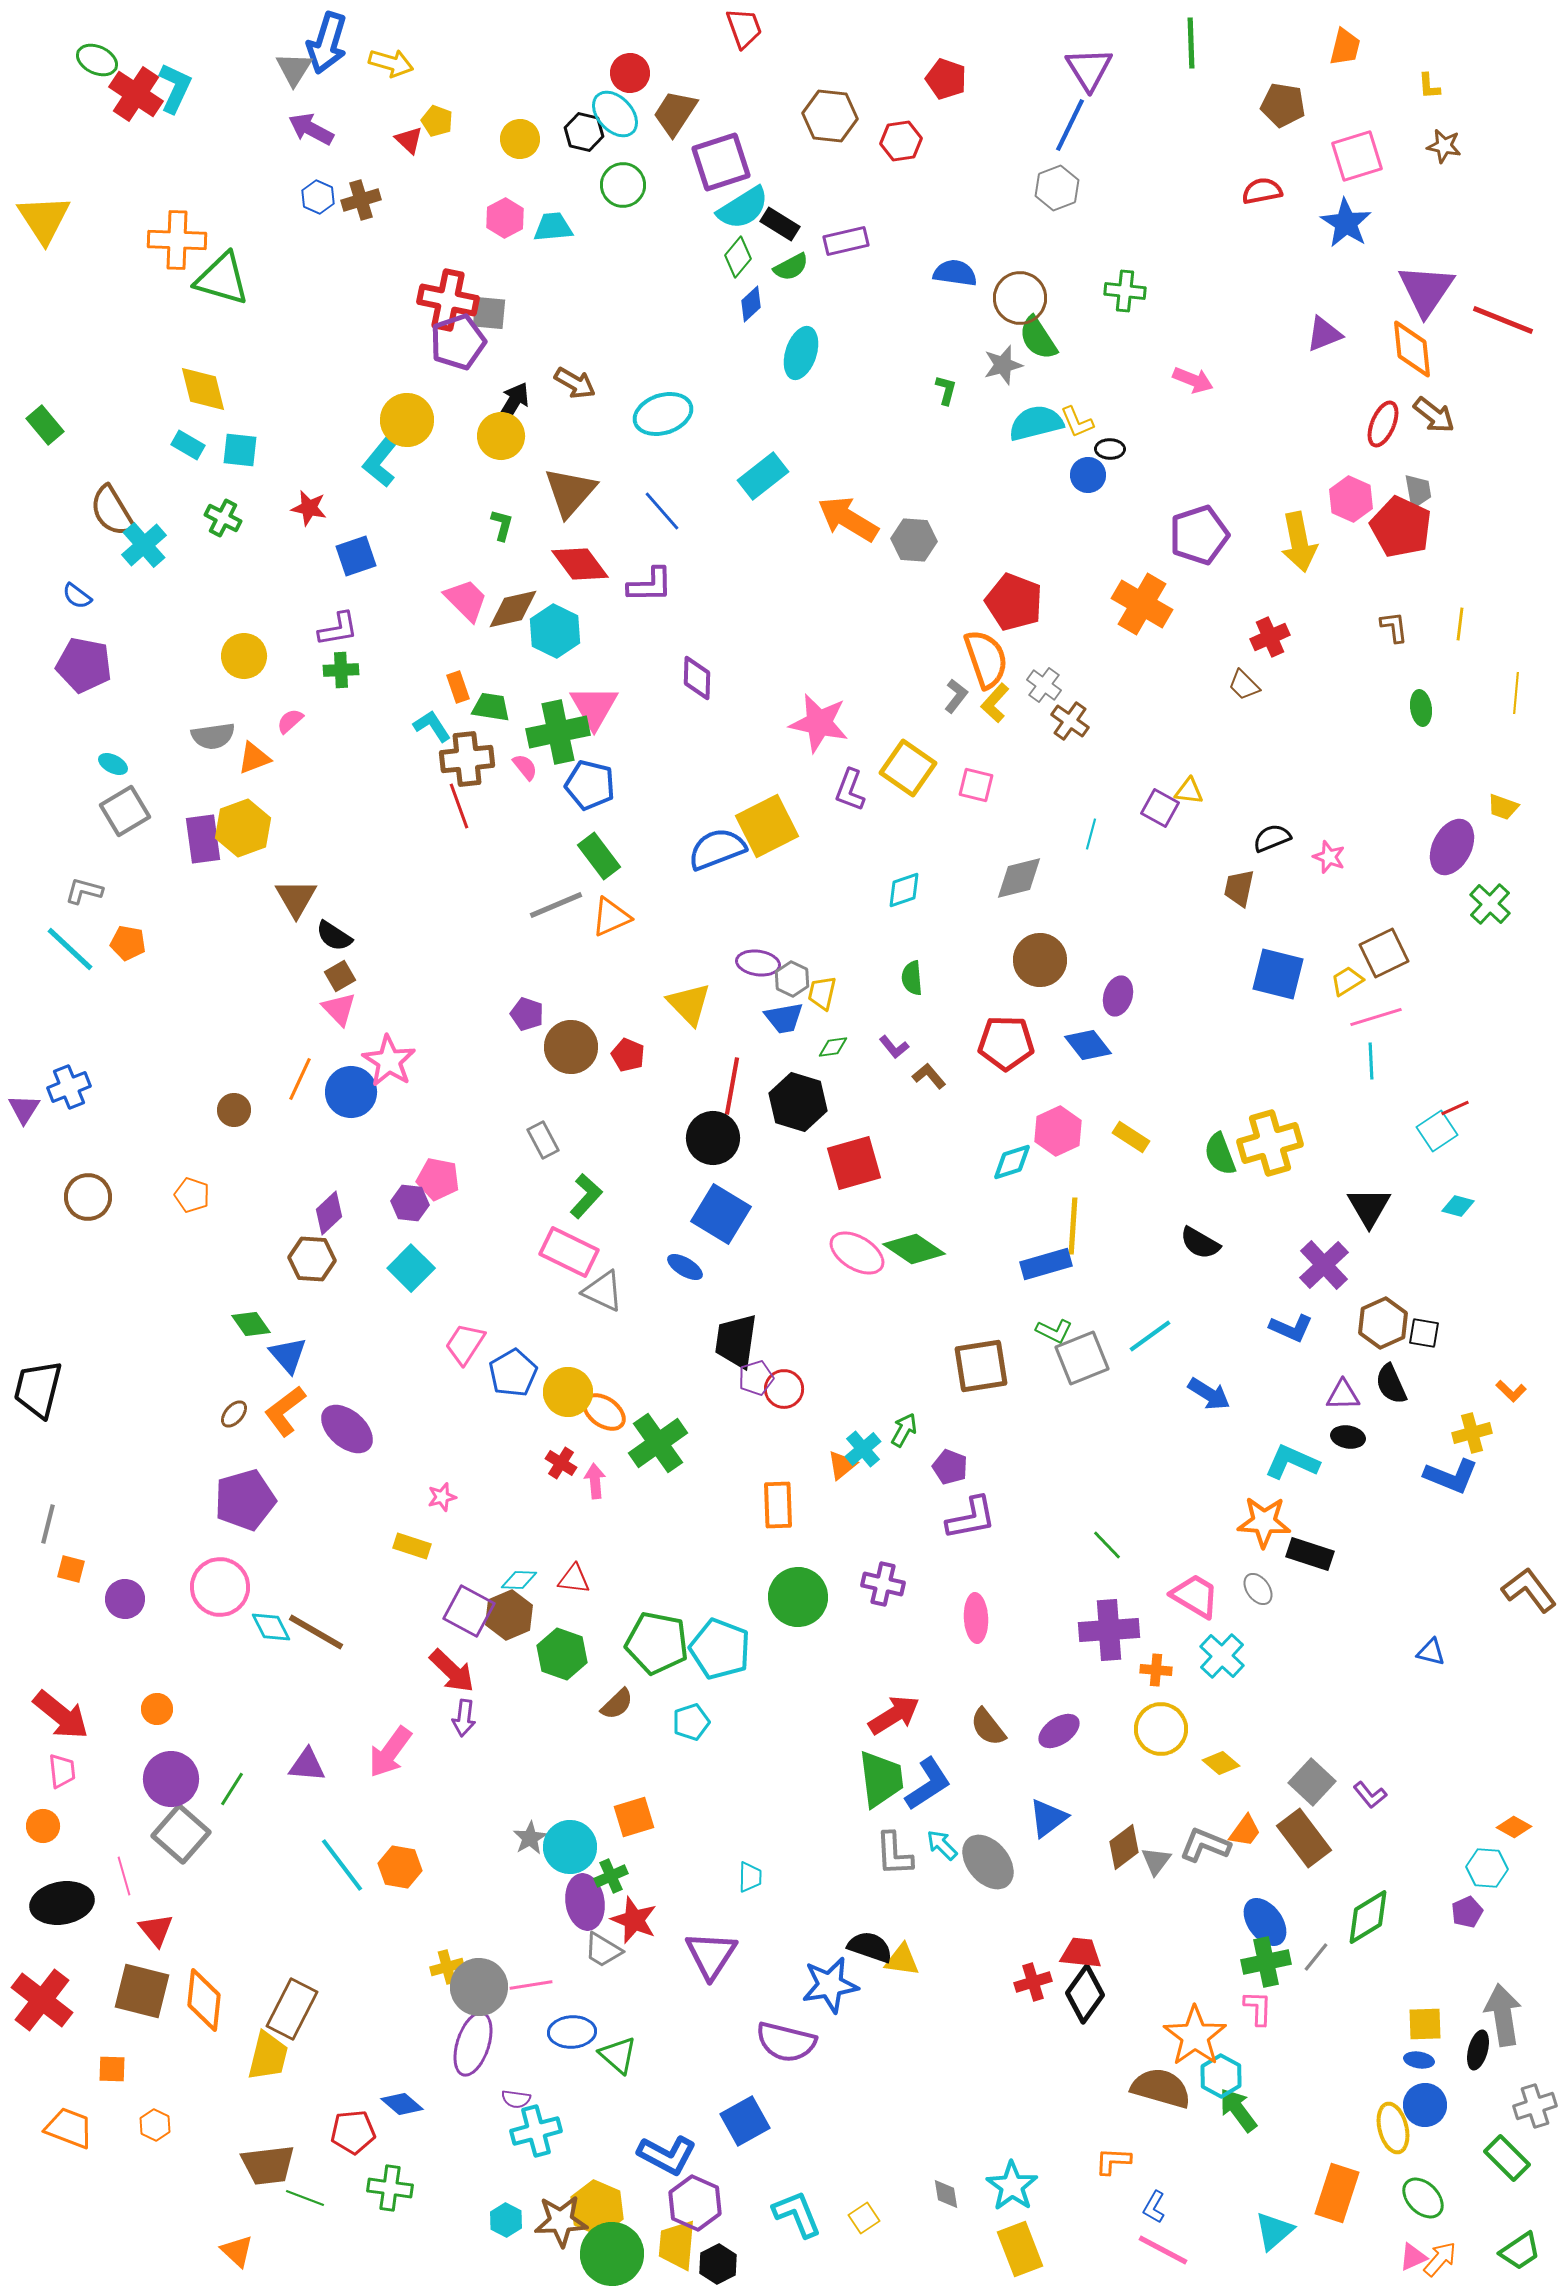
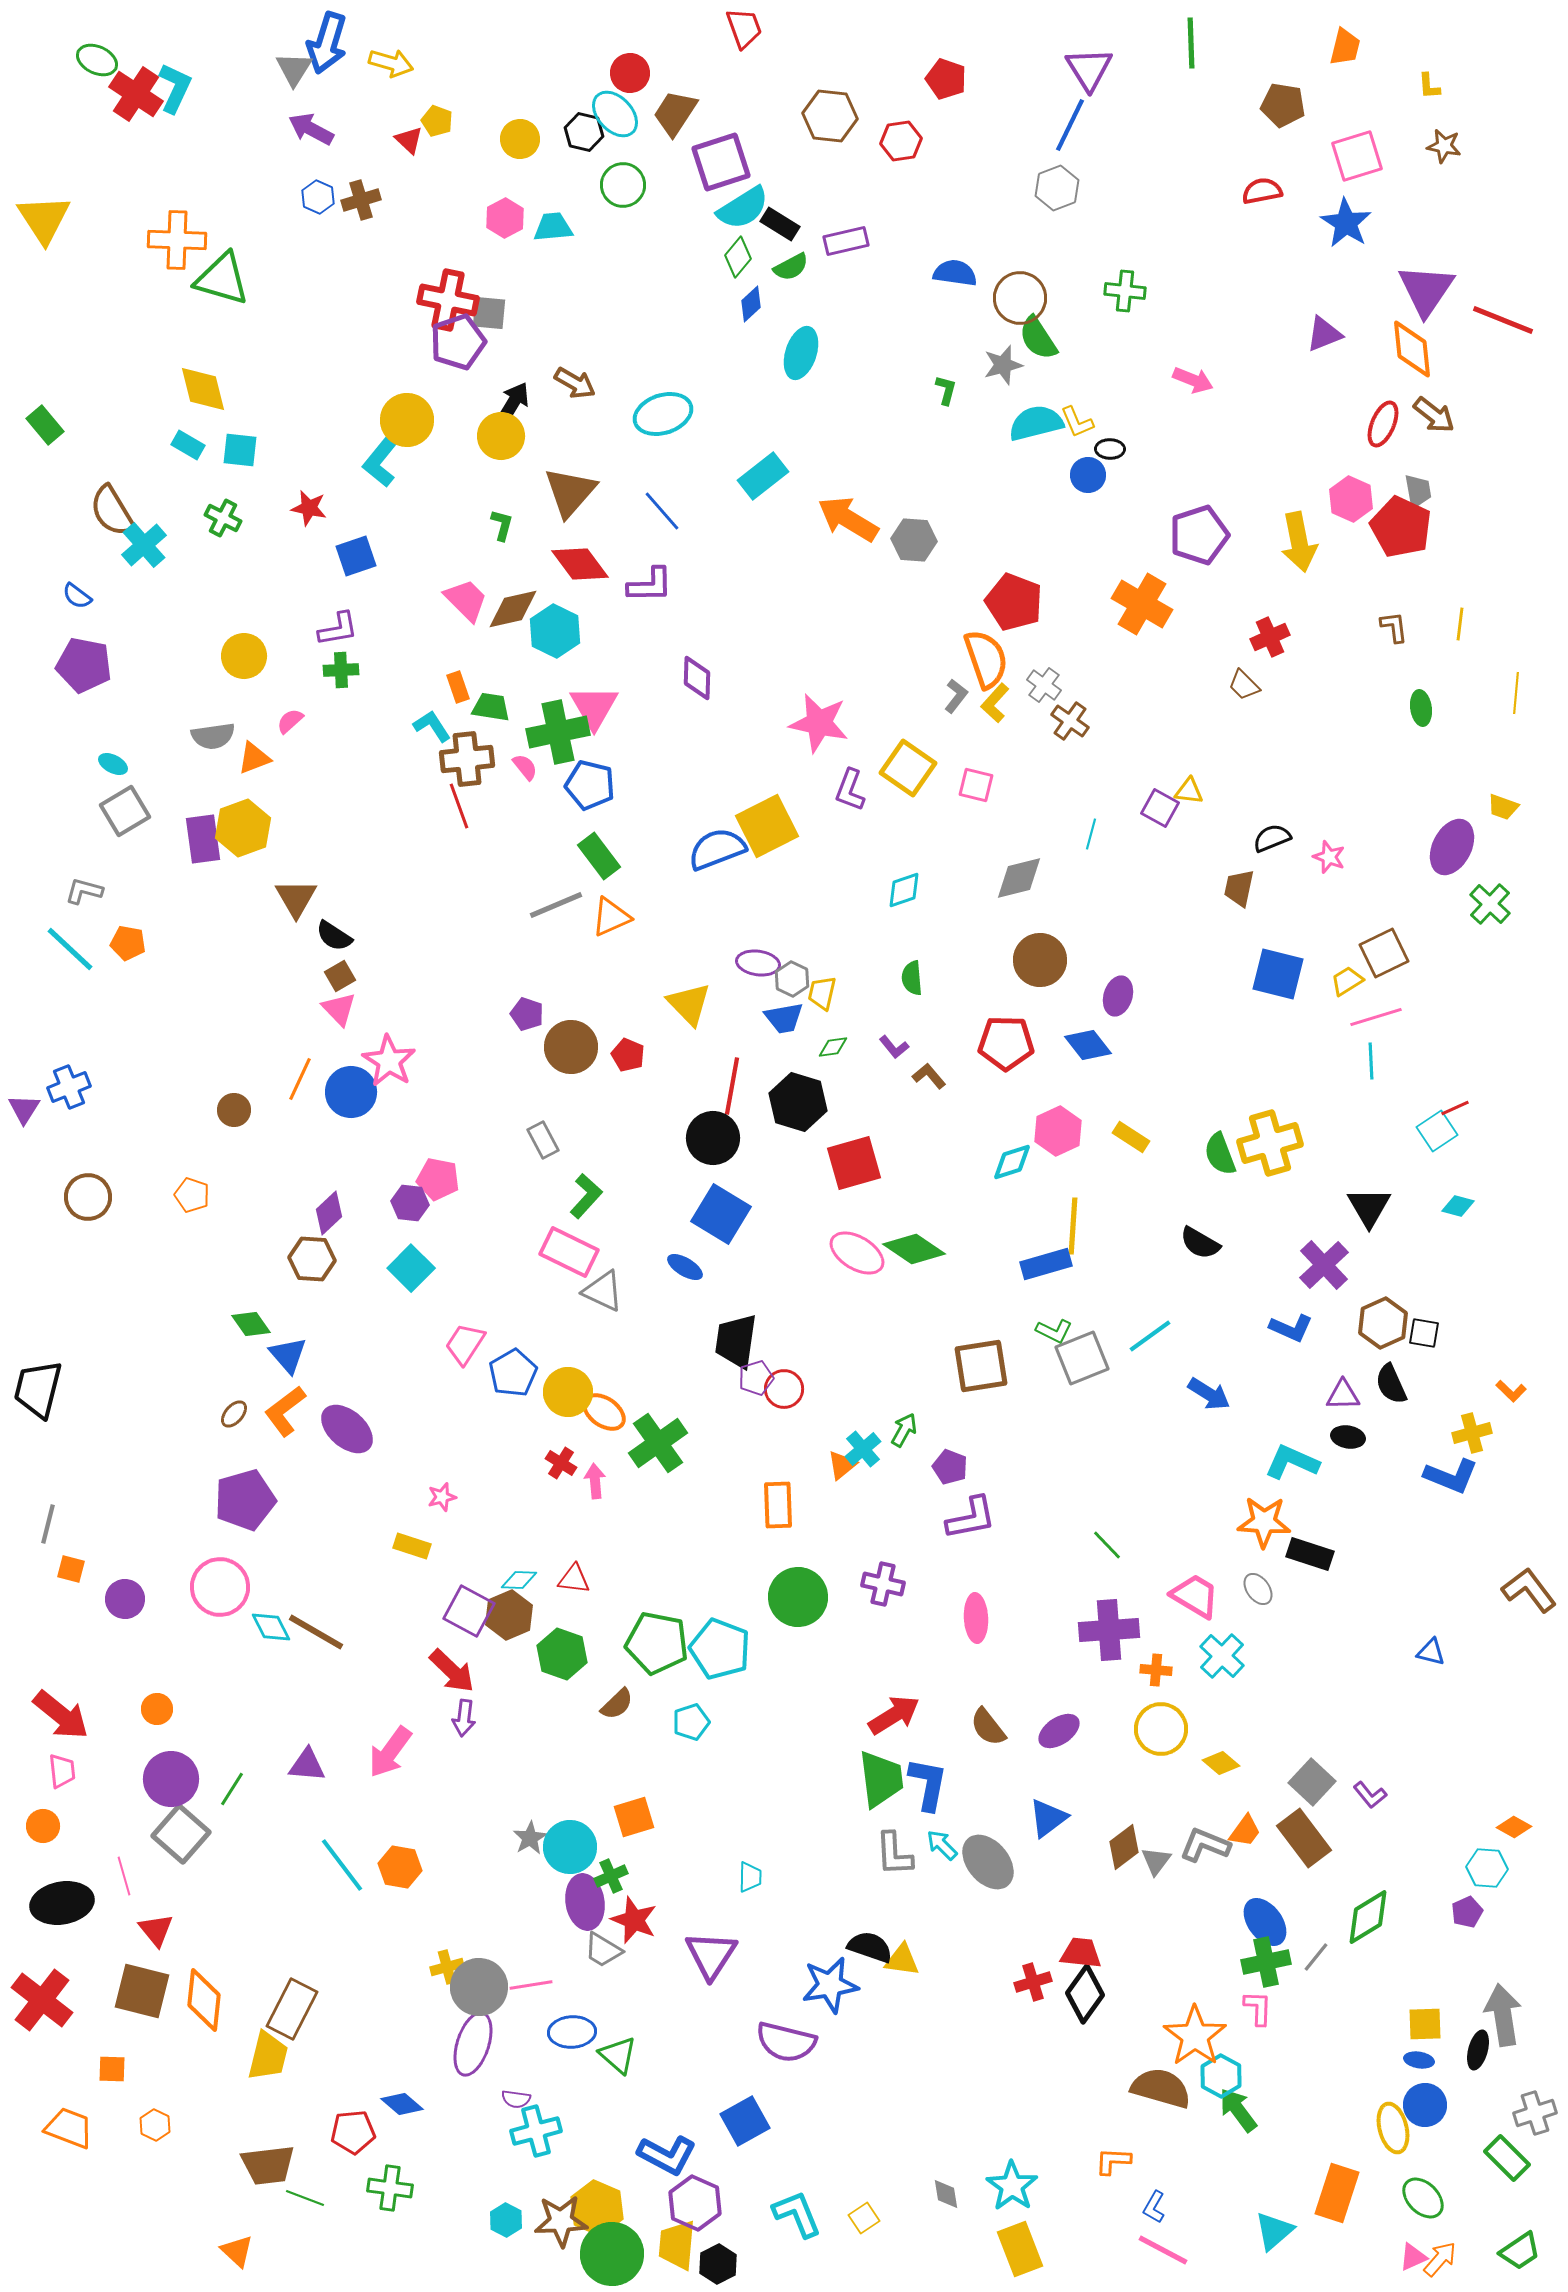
blue L-shape at (928, 1784): rotated 46 degrees counterclockwise
gray cross at (1535, 2106): moved 7 px down
